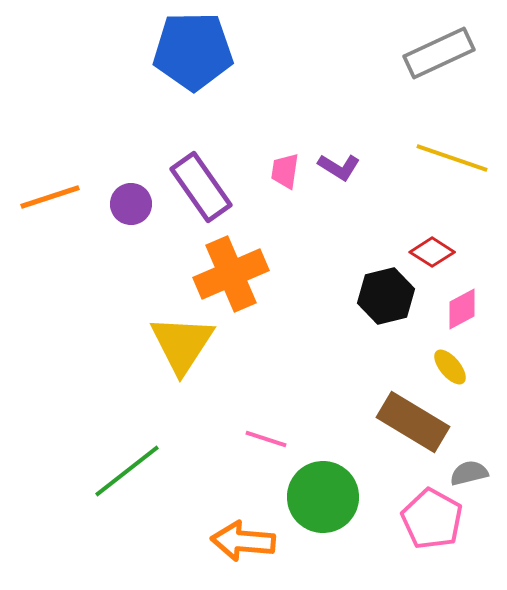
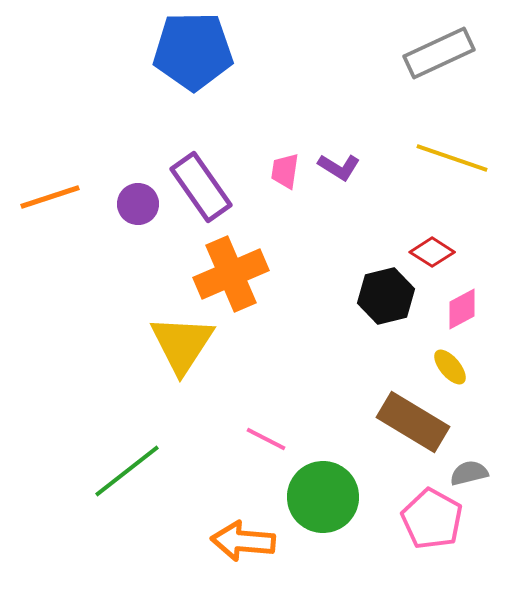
purple circle: moved 7 px right
pink line: rotated 9 degrees clockwise
